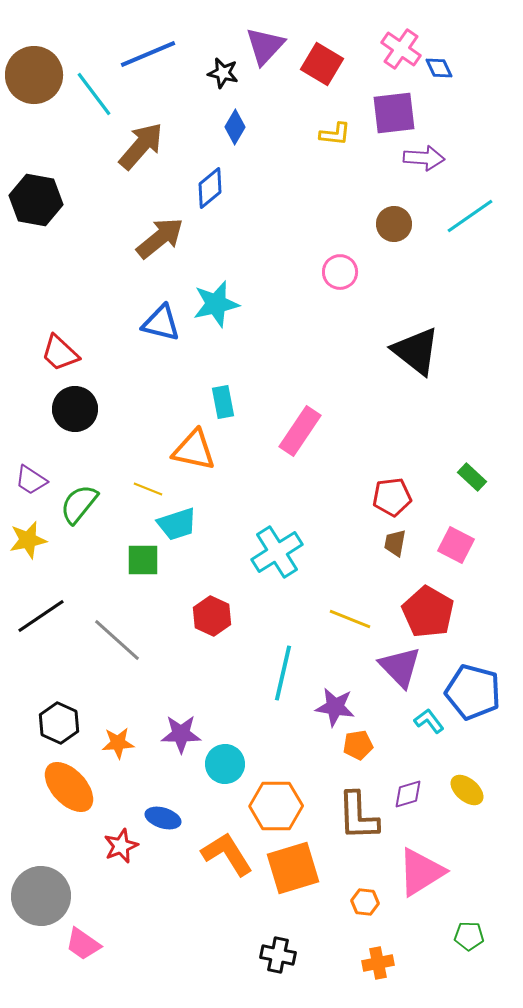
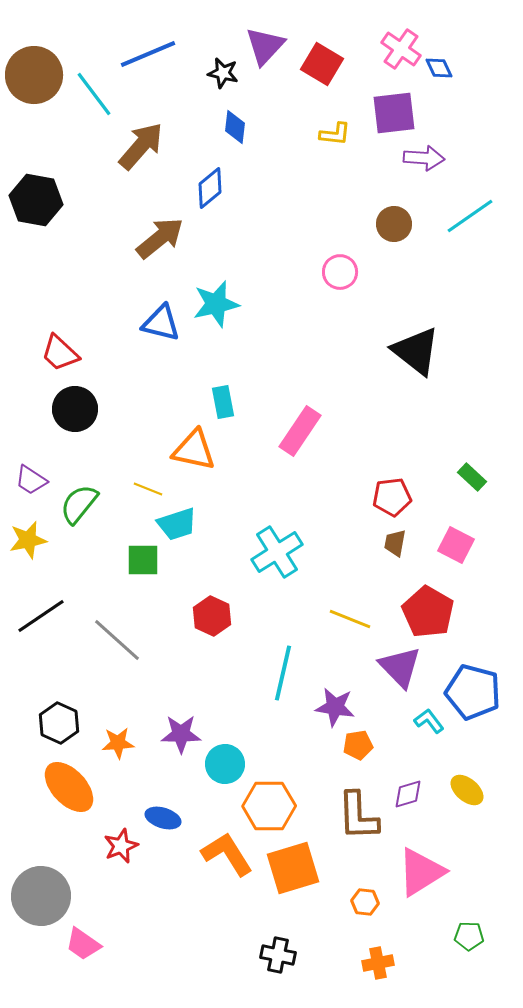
blue diamond at (235, 127): rotated 24 degrees counterclockwise
orange hexagon at (276, 806): moved 7 px left
